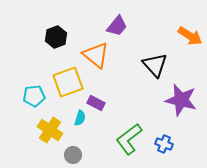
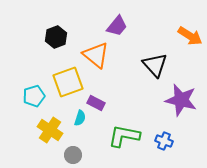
cyan pentagon: rotated 10 degrees counterclockwise
green L-shape: moved 5 px left, 3 px up; rotated 48 degrees clockwise
blue cross: moved 3 px up
